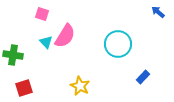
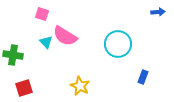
blue arrow: rotated 136 degrees clockwise
pink semicircle: rotated 90 degrees clockwise
blue rectangle: rotated 24 degrees counterclockwise
